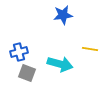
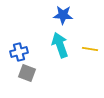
blue star: rotated 12 degrees clockwise
cyan arrow: moved 19 px up; rotated 125 degrees counterclockwise
